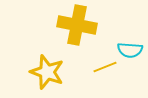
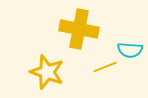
yellow cross: moved 2 px right, 4 px down
